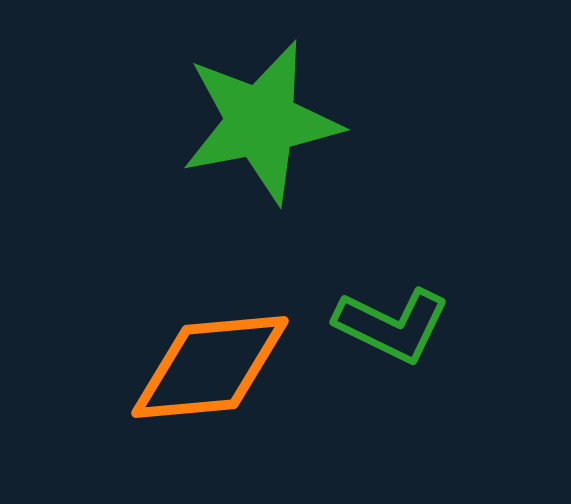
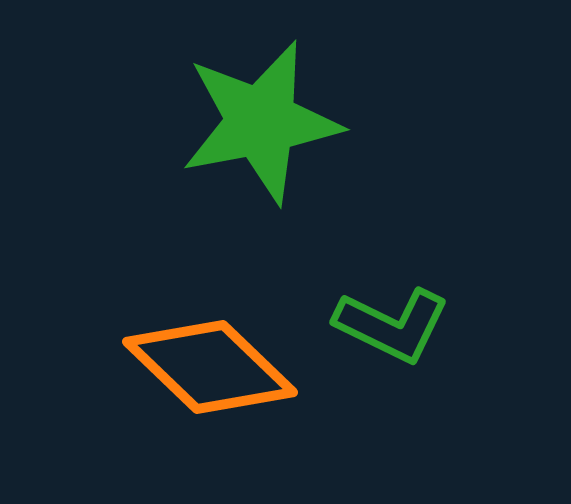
orange diamond: rotated 49 degrees clockwise
